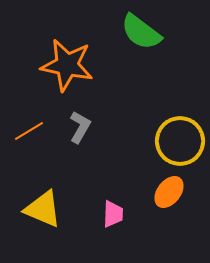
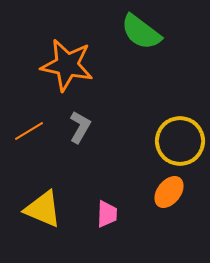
pink trapezoid: moved 6 px left
